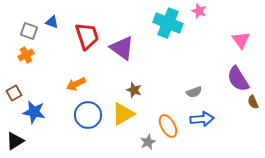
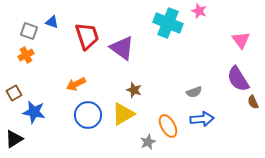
black triangle: moved 1 px left, 2 px up
